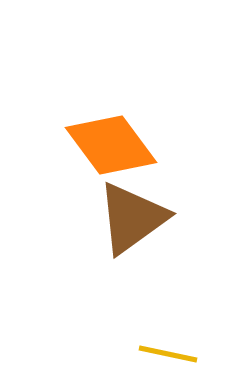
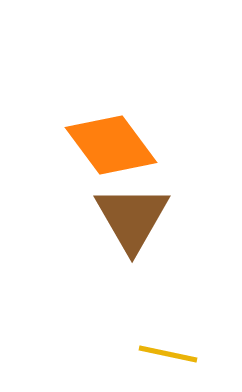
brown triangle: rotated 24 degrees counterclockwise
